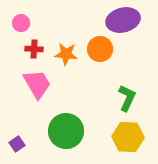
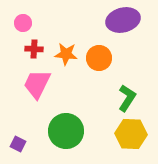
pink circle: moved 2 px right
orange circle: moved 1 px left, 9 px down
pink trapezoid: rotated 124 degrees counterclockwise
green L-shape: rotated 8 degrees clockwise
yellow hexagon: moved 3 px right, 3 px up
purple square: moved 1 px right; rotated 28 degrees counterclockwise
